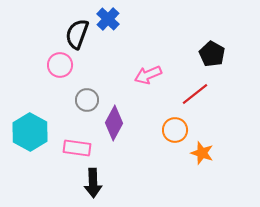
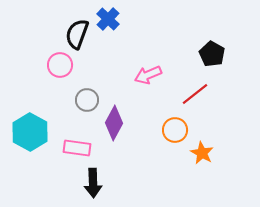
orange star: rotated 10 degrees clockwise
